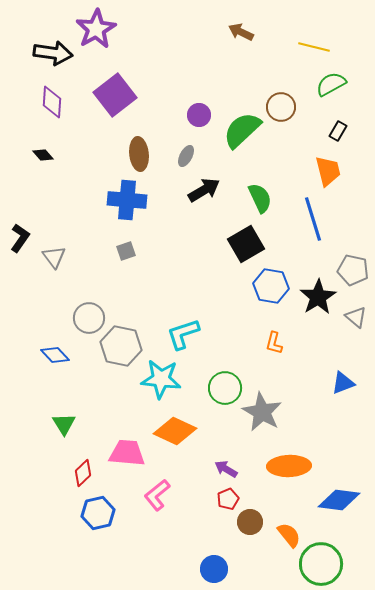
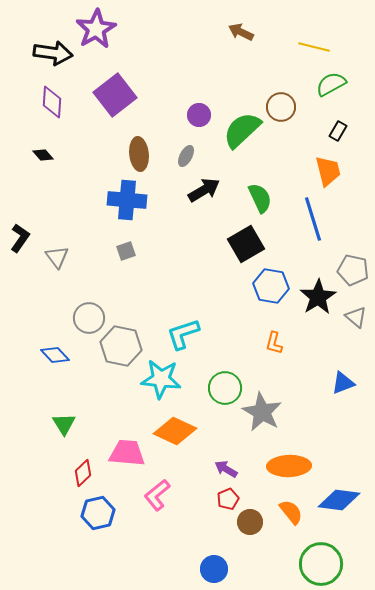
gray triangle at (54, 257): moved 3 px right
orange semicircle at (289, 535): moved 2 px right, 23 px up
